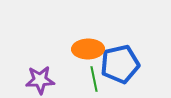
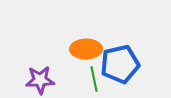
orange ellipse: moved 2 px left
